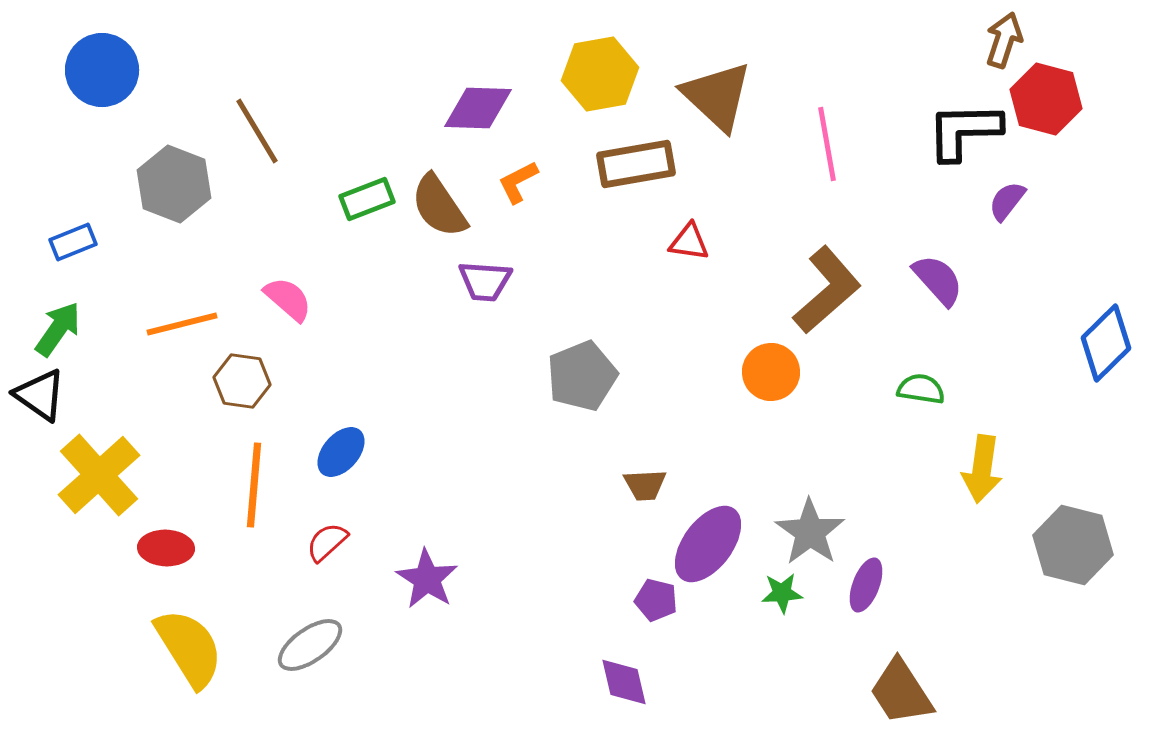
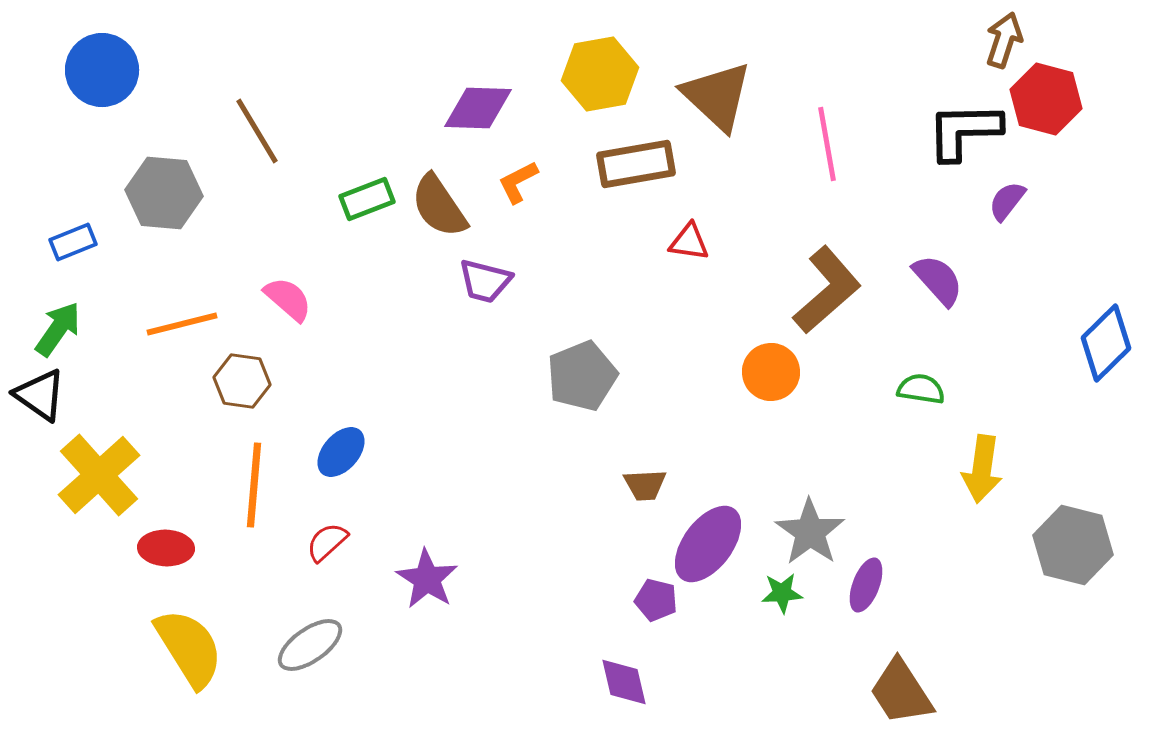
gray hexagon at (174, 184): moved 10 px left, 9 px down; rotated 16 degrees counterclockwise
purple trapezoid at (485, 281): rotated 10 degrees clockwise
